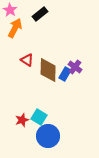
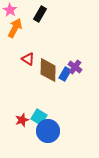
black rectangle: rotated 21 degrees counterclockwise
red triangle: moved 1 px right, 1 px up
blue circle: moved 5 px up
